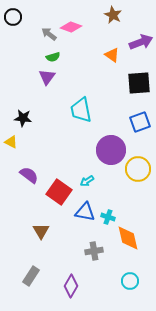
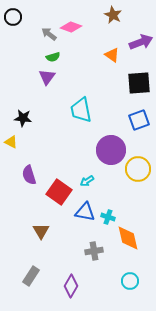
blue square: moved 1 px left, 2 px up
purple semicircle: rotated 144 degrees counterclockwise
